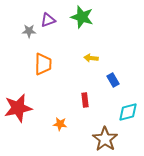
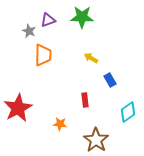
green star: rotated 15 degrees counterclockwise
gray star: rotated 24 degrees clockwise
yellow arrow: rotated 24 degrees clockwise
orange trapezoid: moved 9 px up
blue rectangle: moved 3 px left
red star: rotated 16 degrees counterclockwise
cyan diamond: rotated 20 degrees counterclockwise
brown star: moved 9 px left, 1 px down
